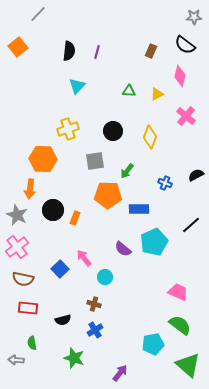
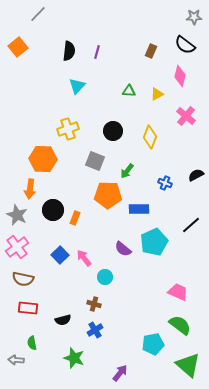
gray square at (95, 161): rotated 30 degrees clockwise
blue square at (60, 269): moved 14 px up
